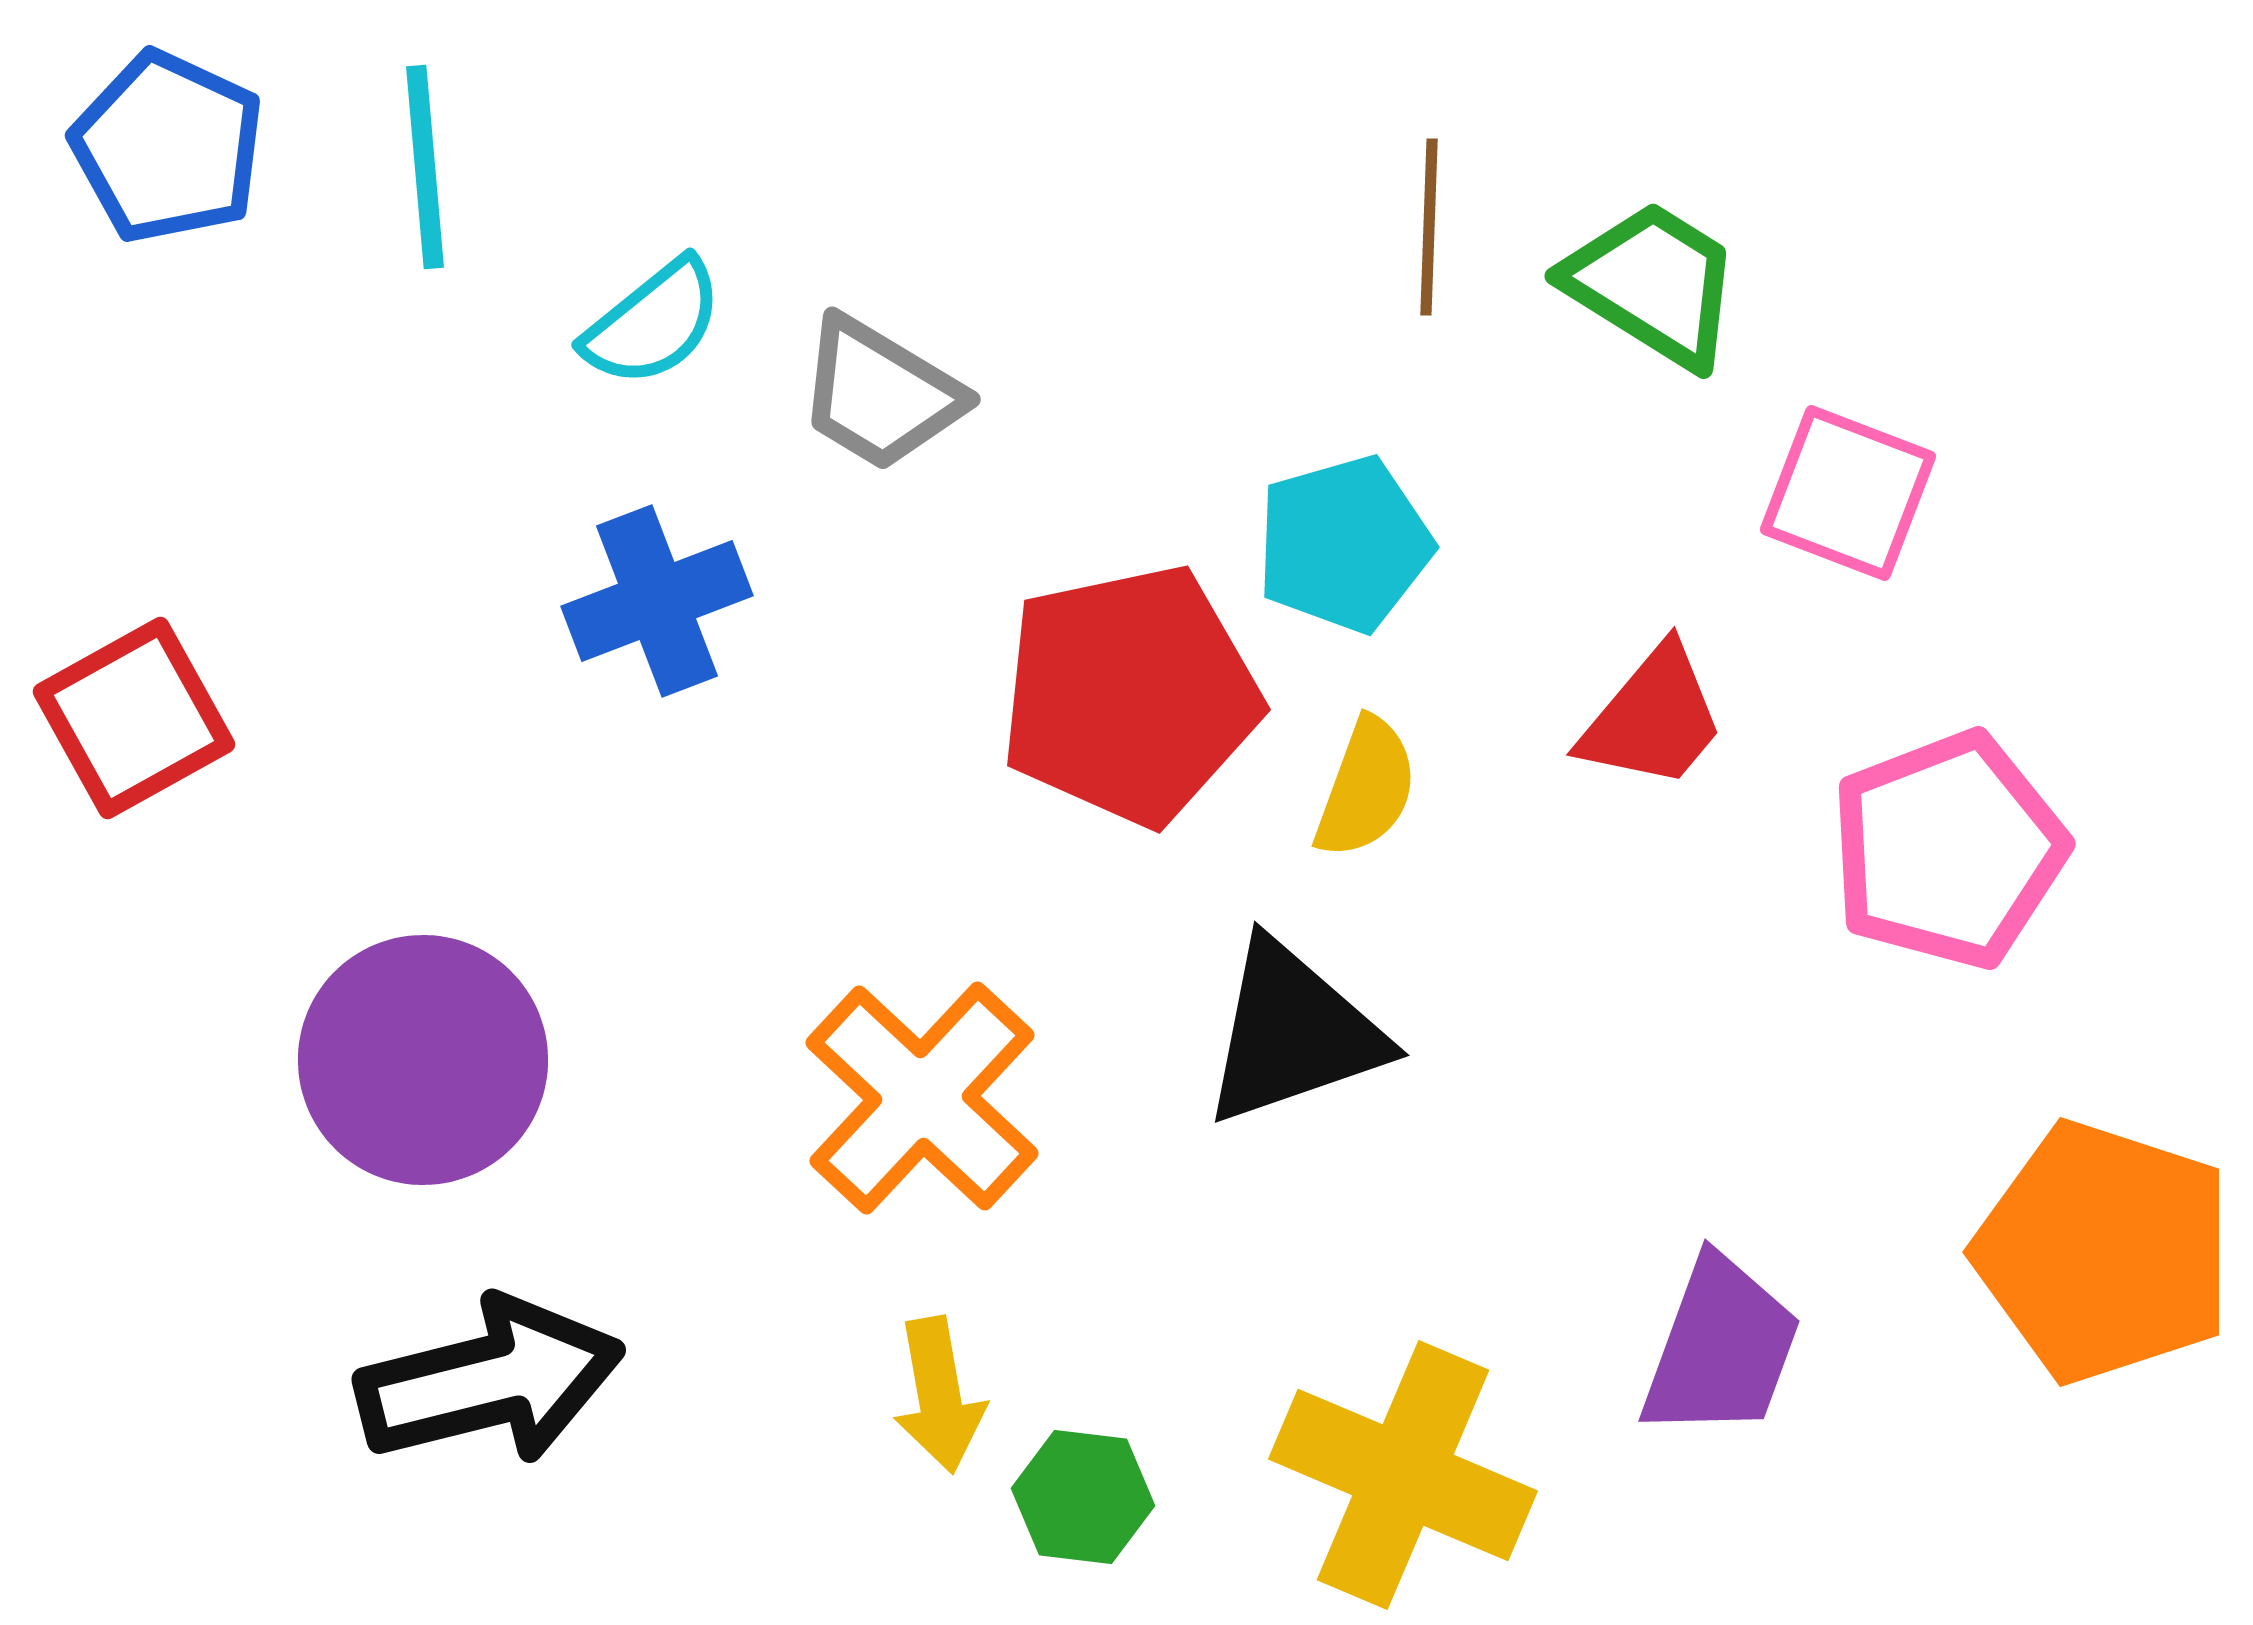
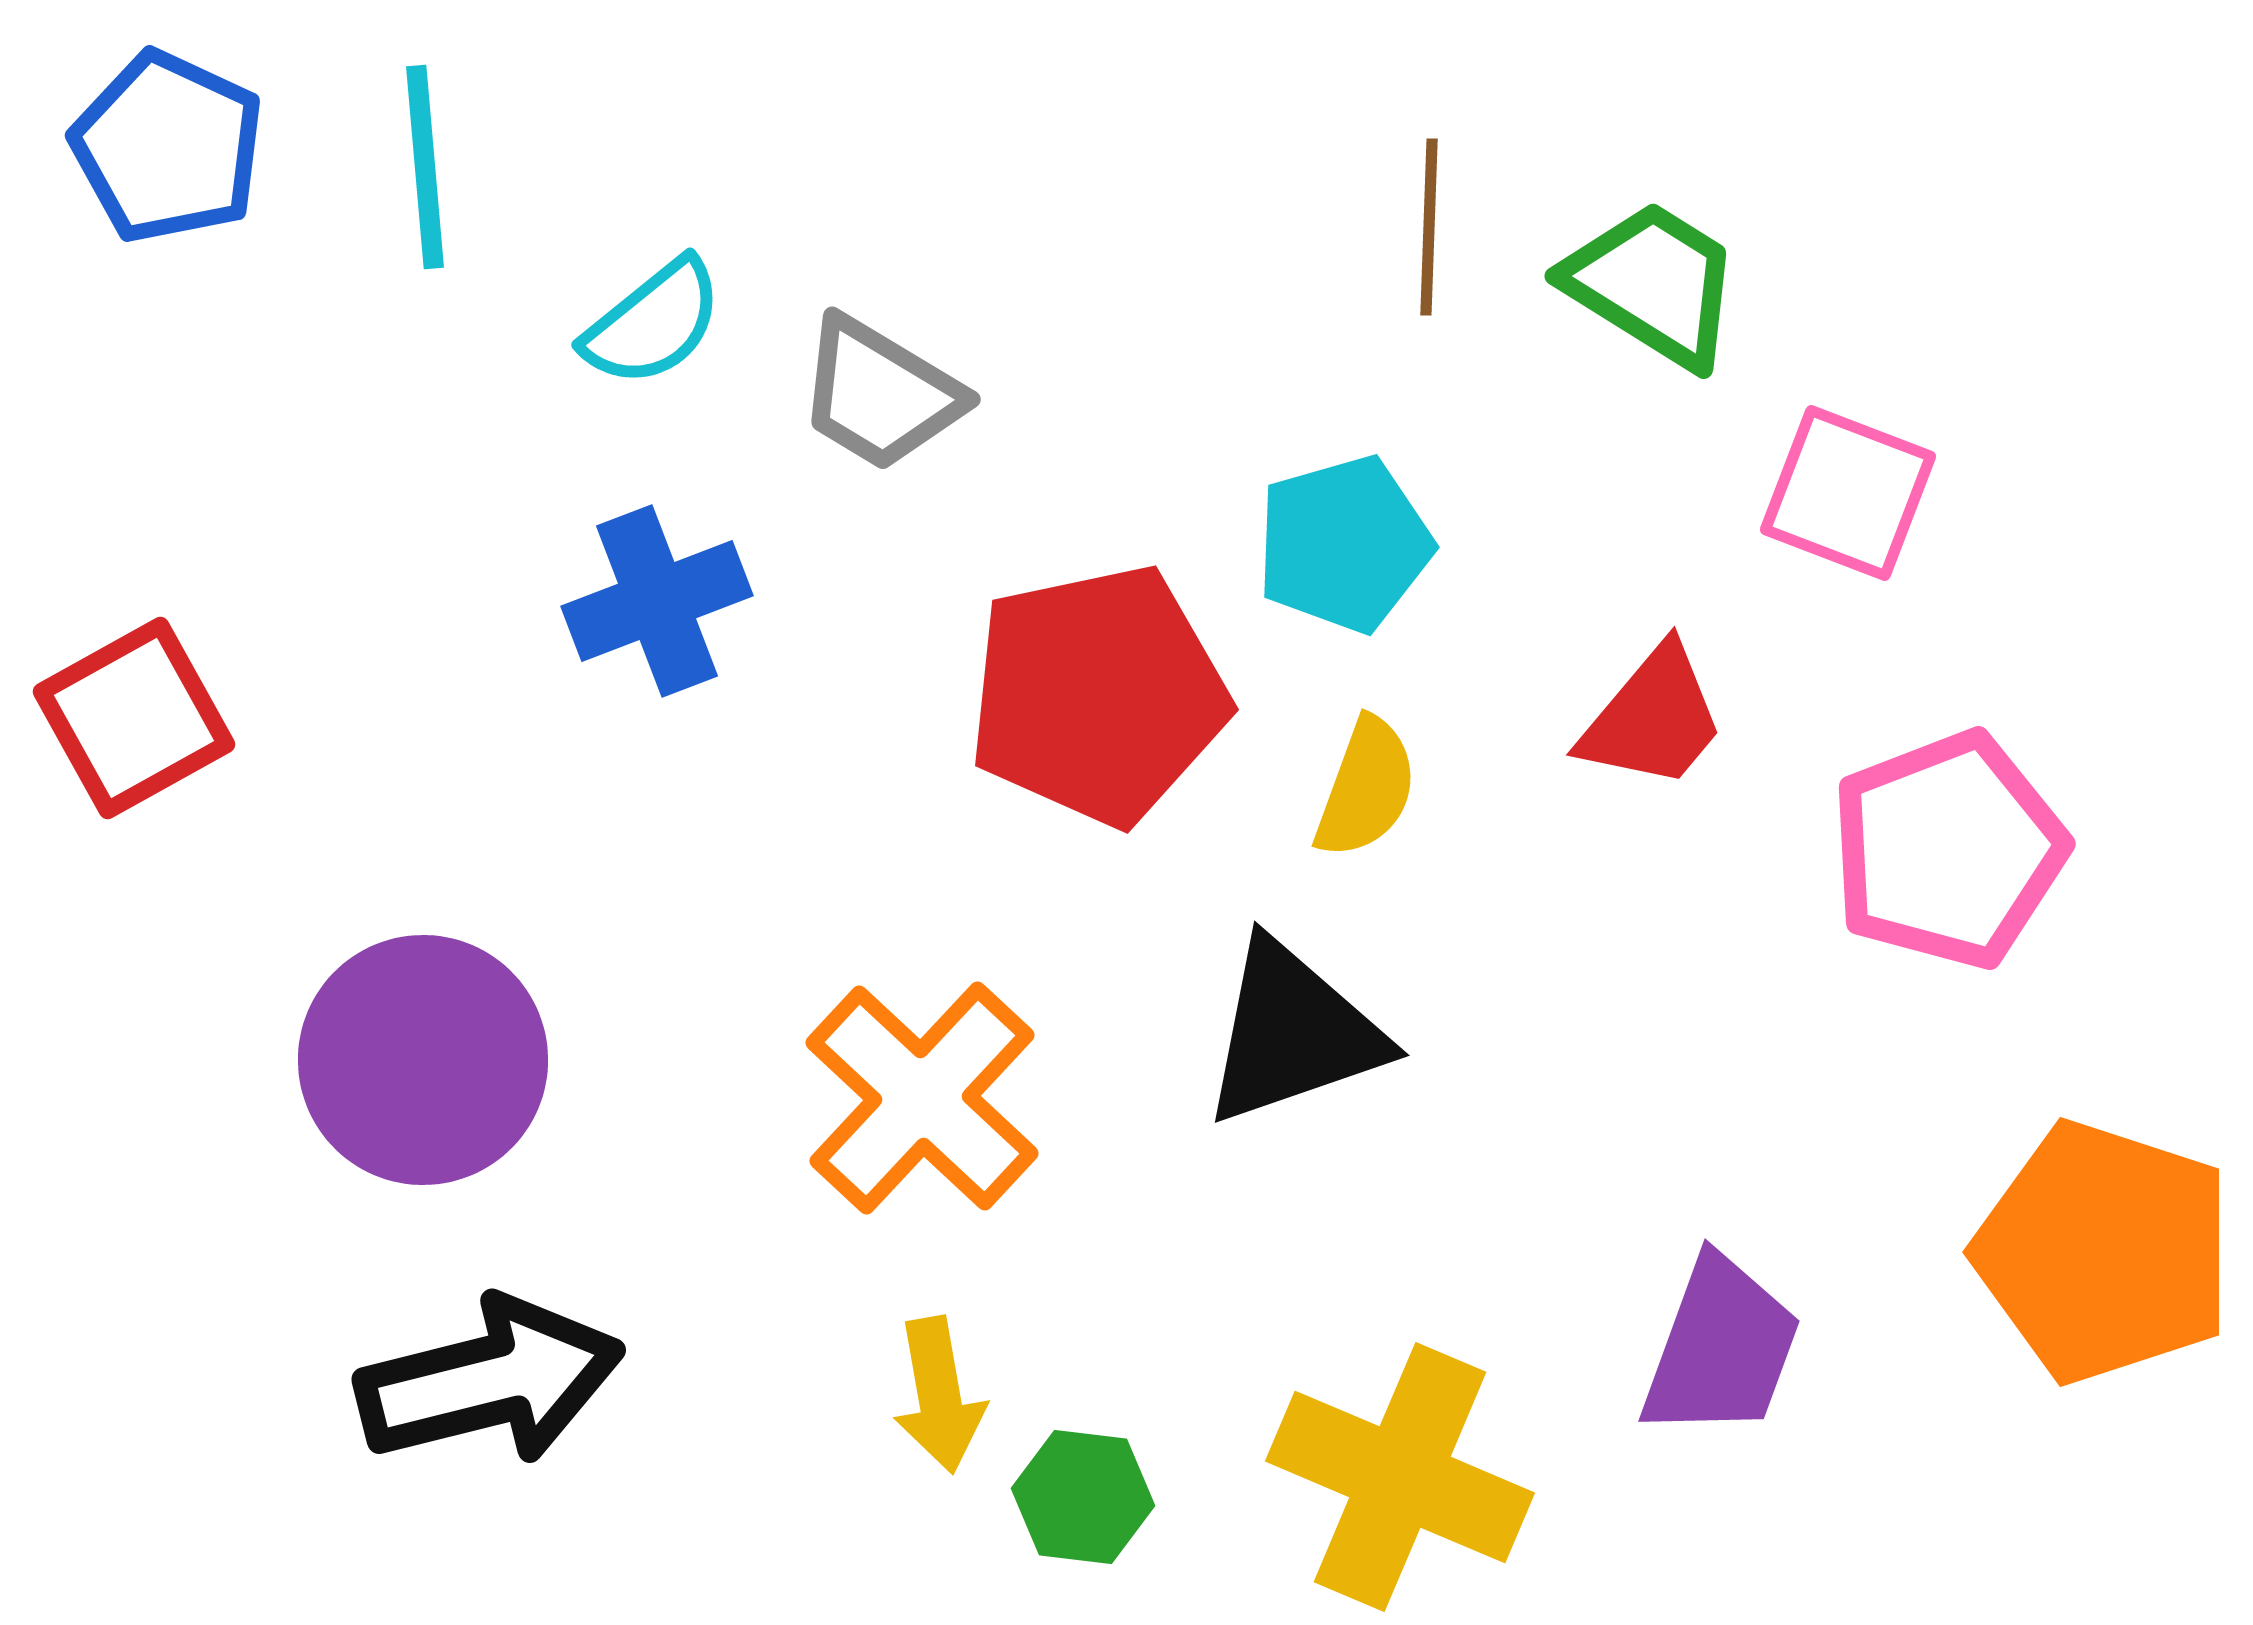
red pentagon: moved 32 px left
yellow cross: moved 3 px left, 2 px down
